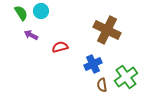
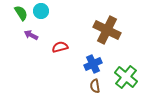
green cross: rotated 15 degrees counterclockwise
brown semicircle: moved 7 px left, 1 px down
